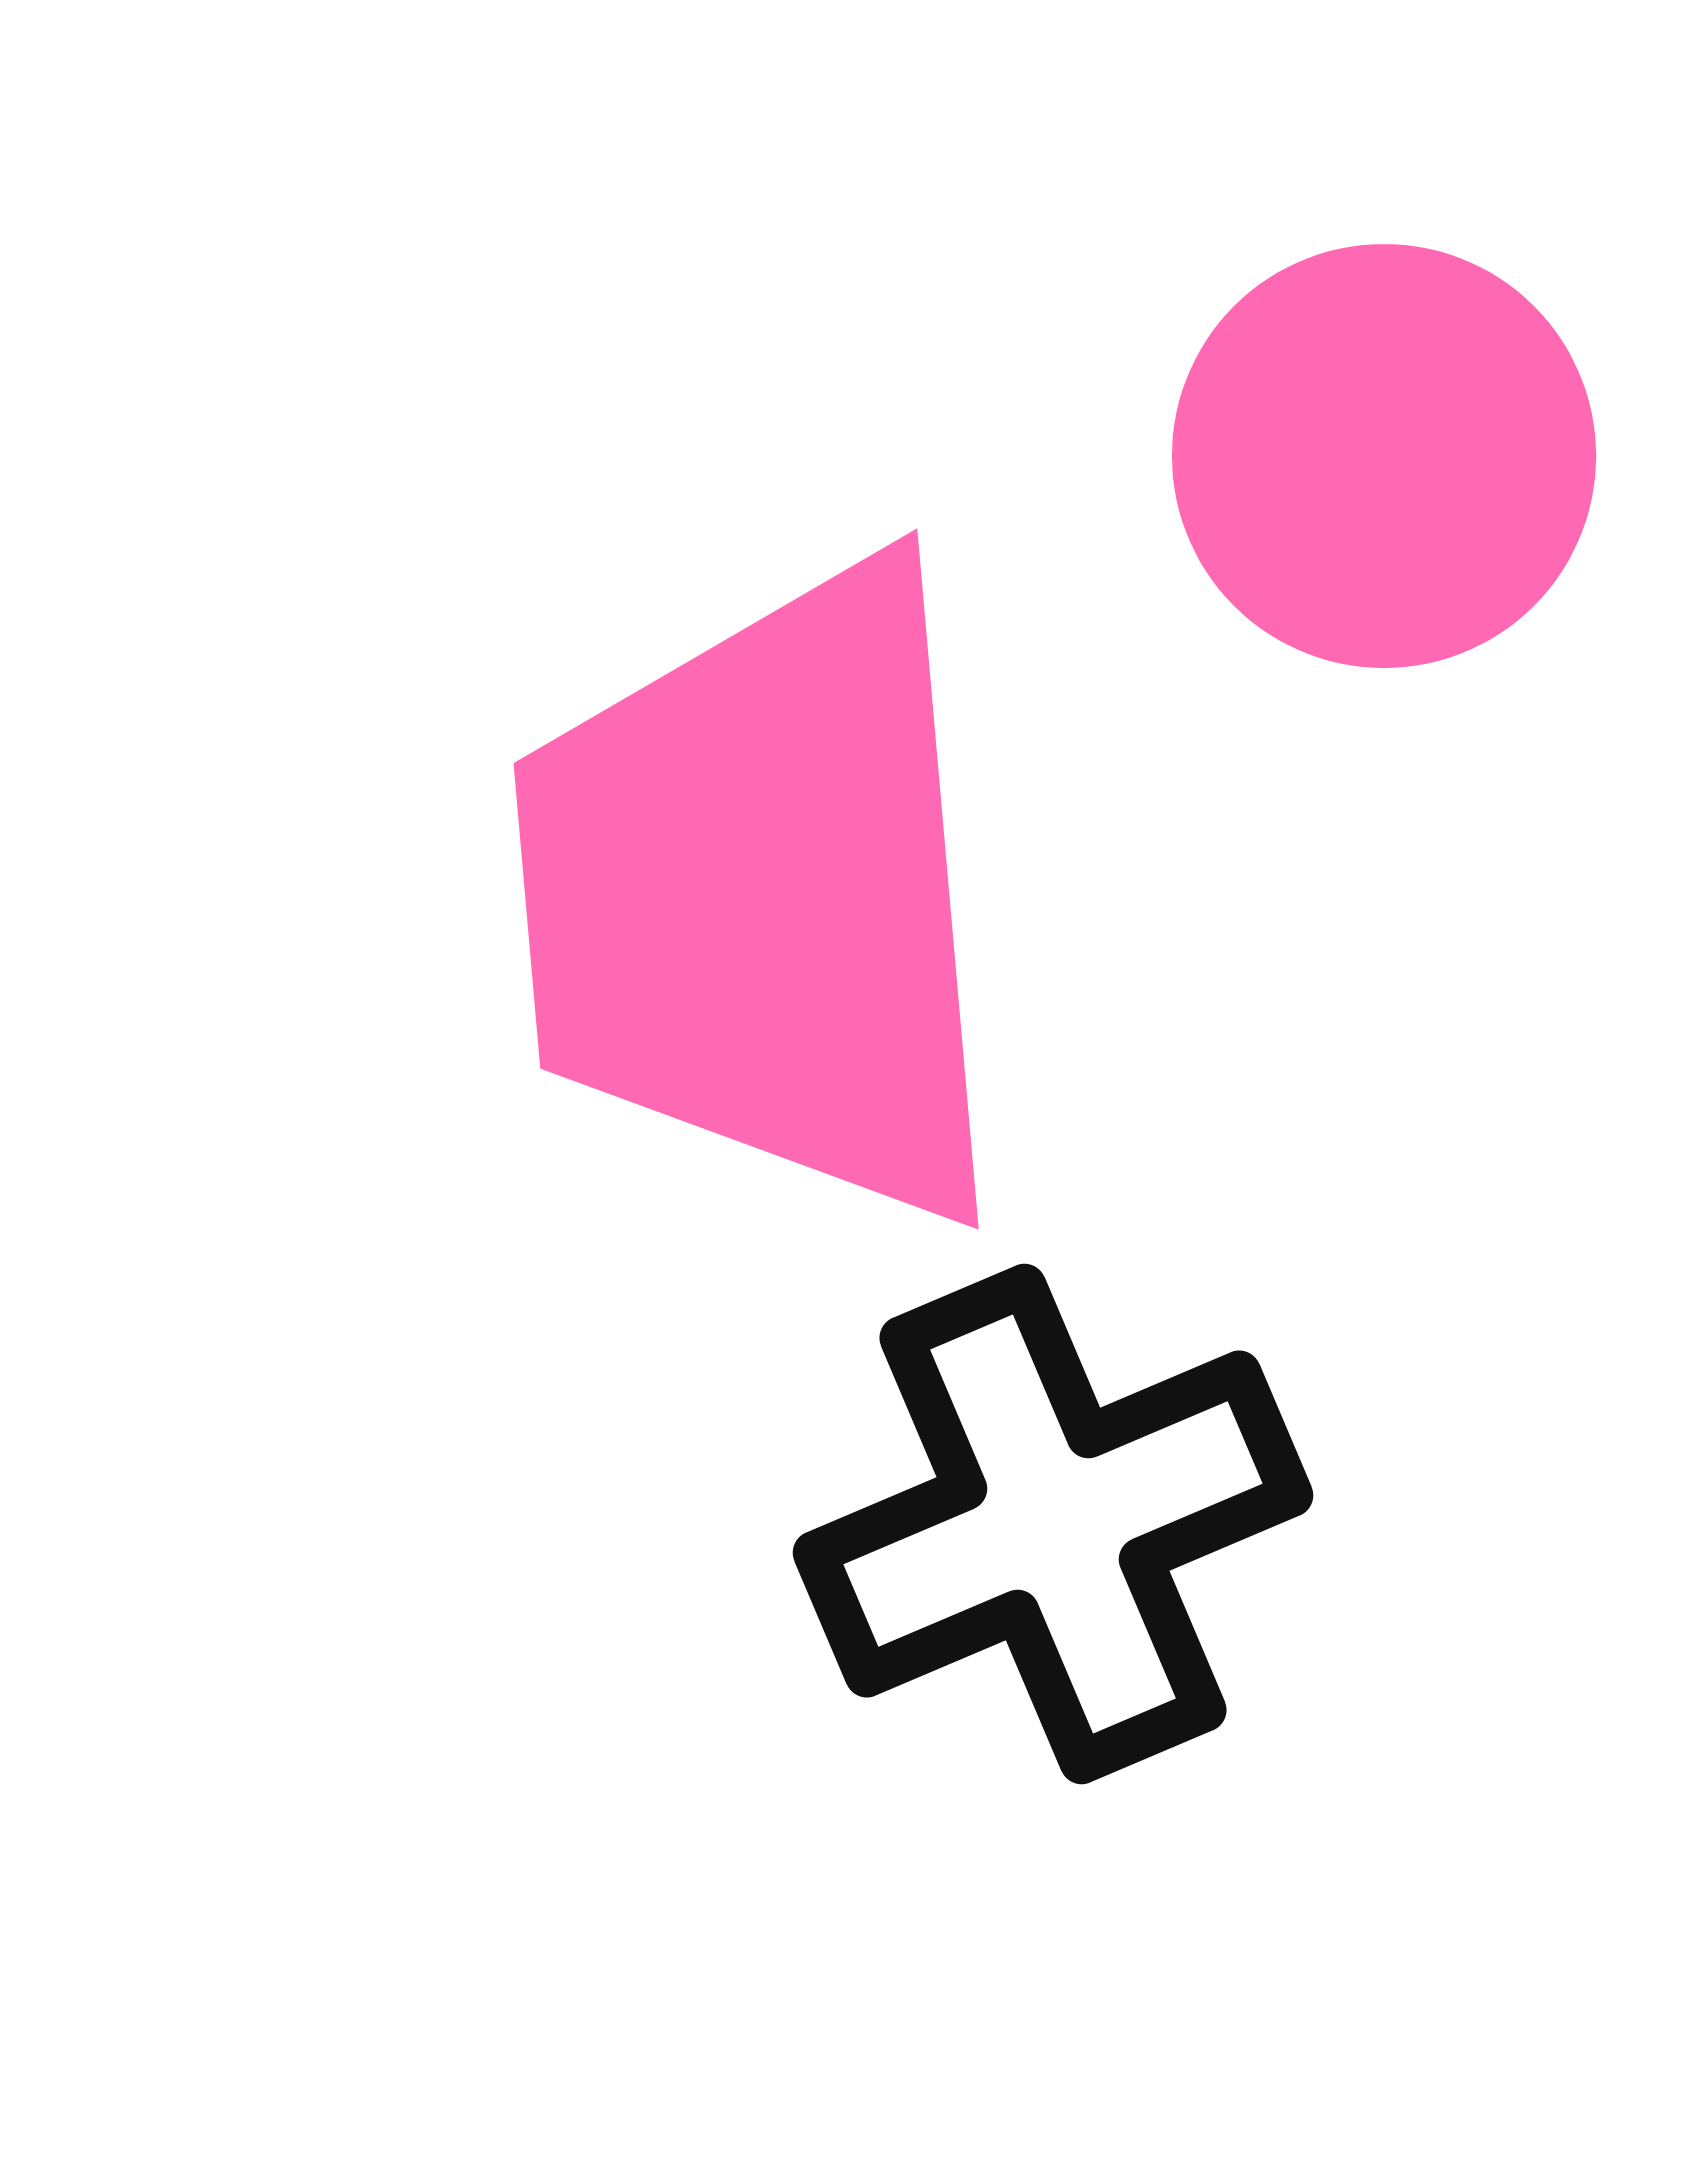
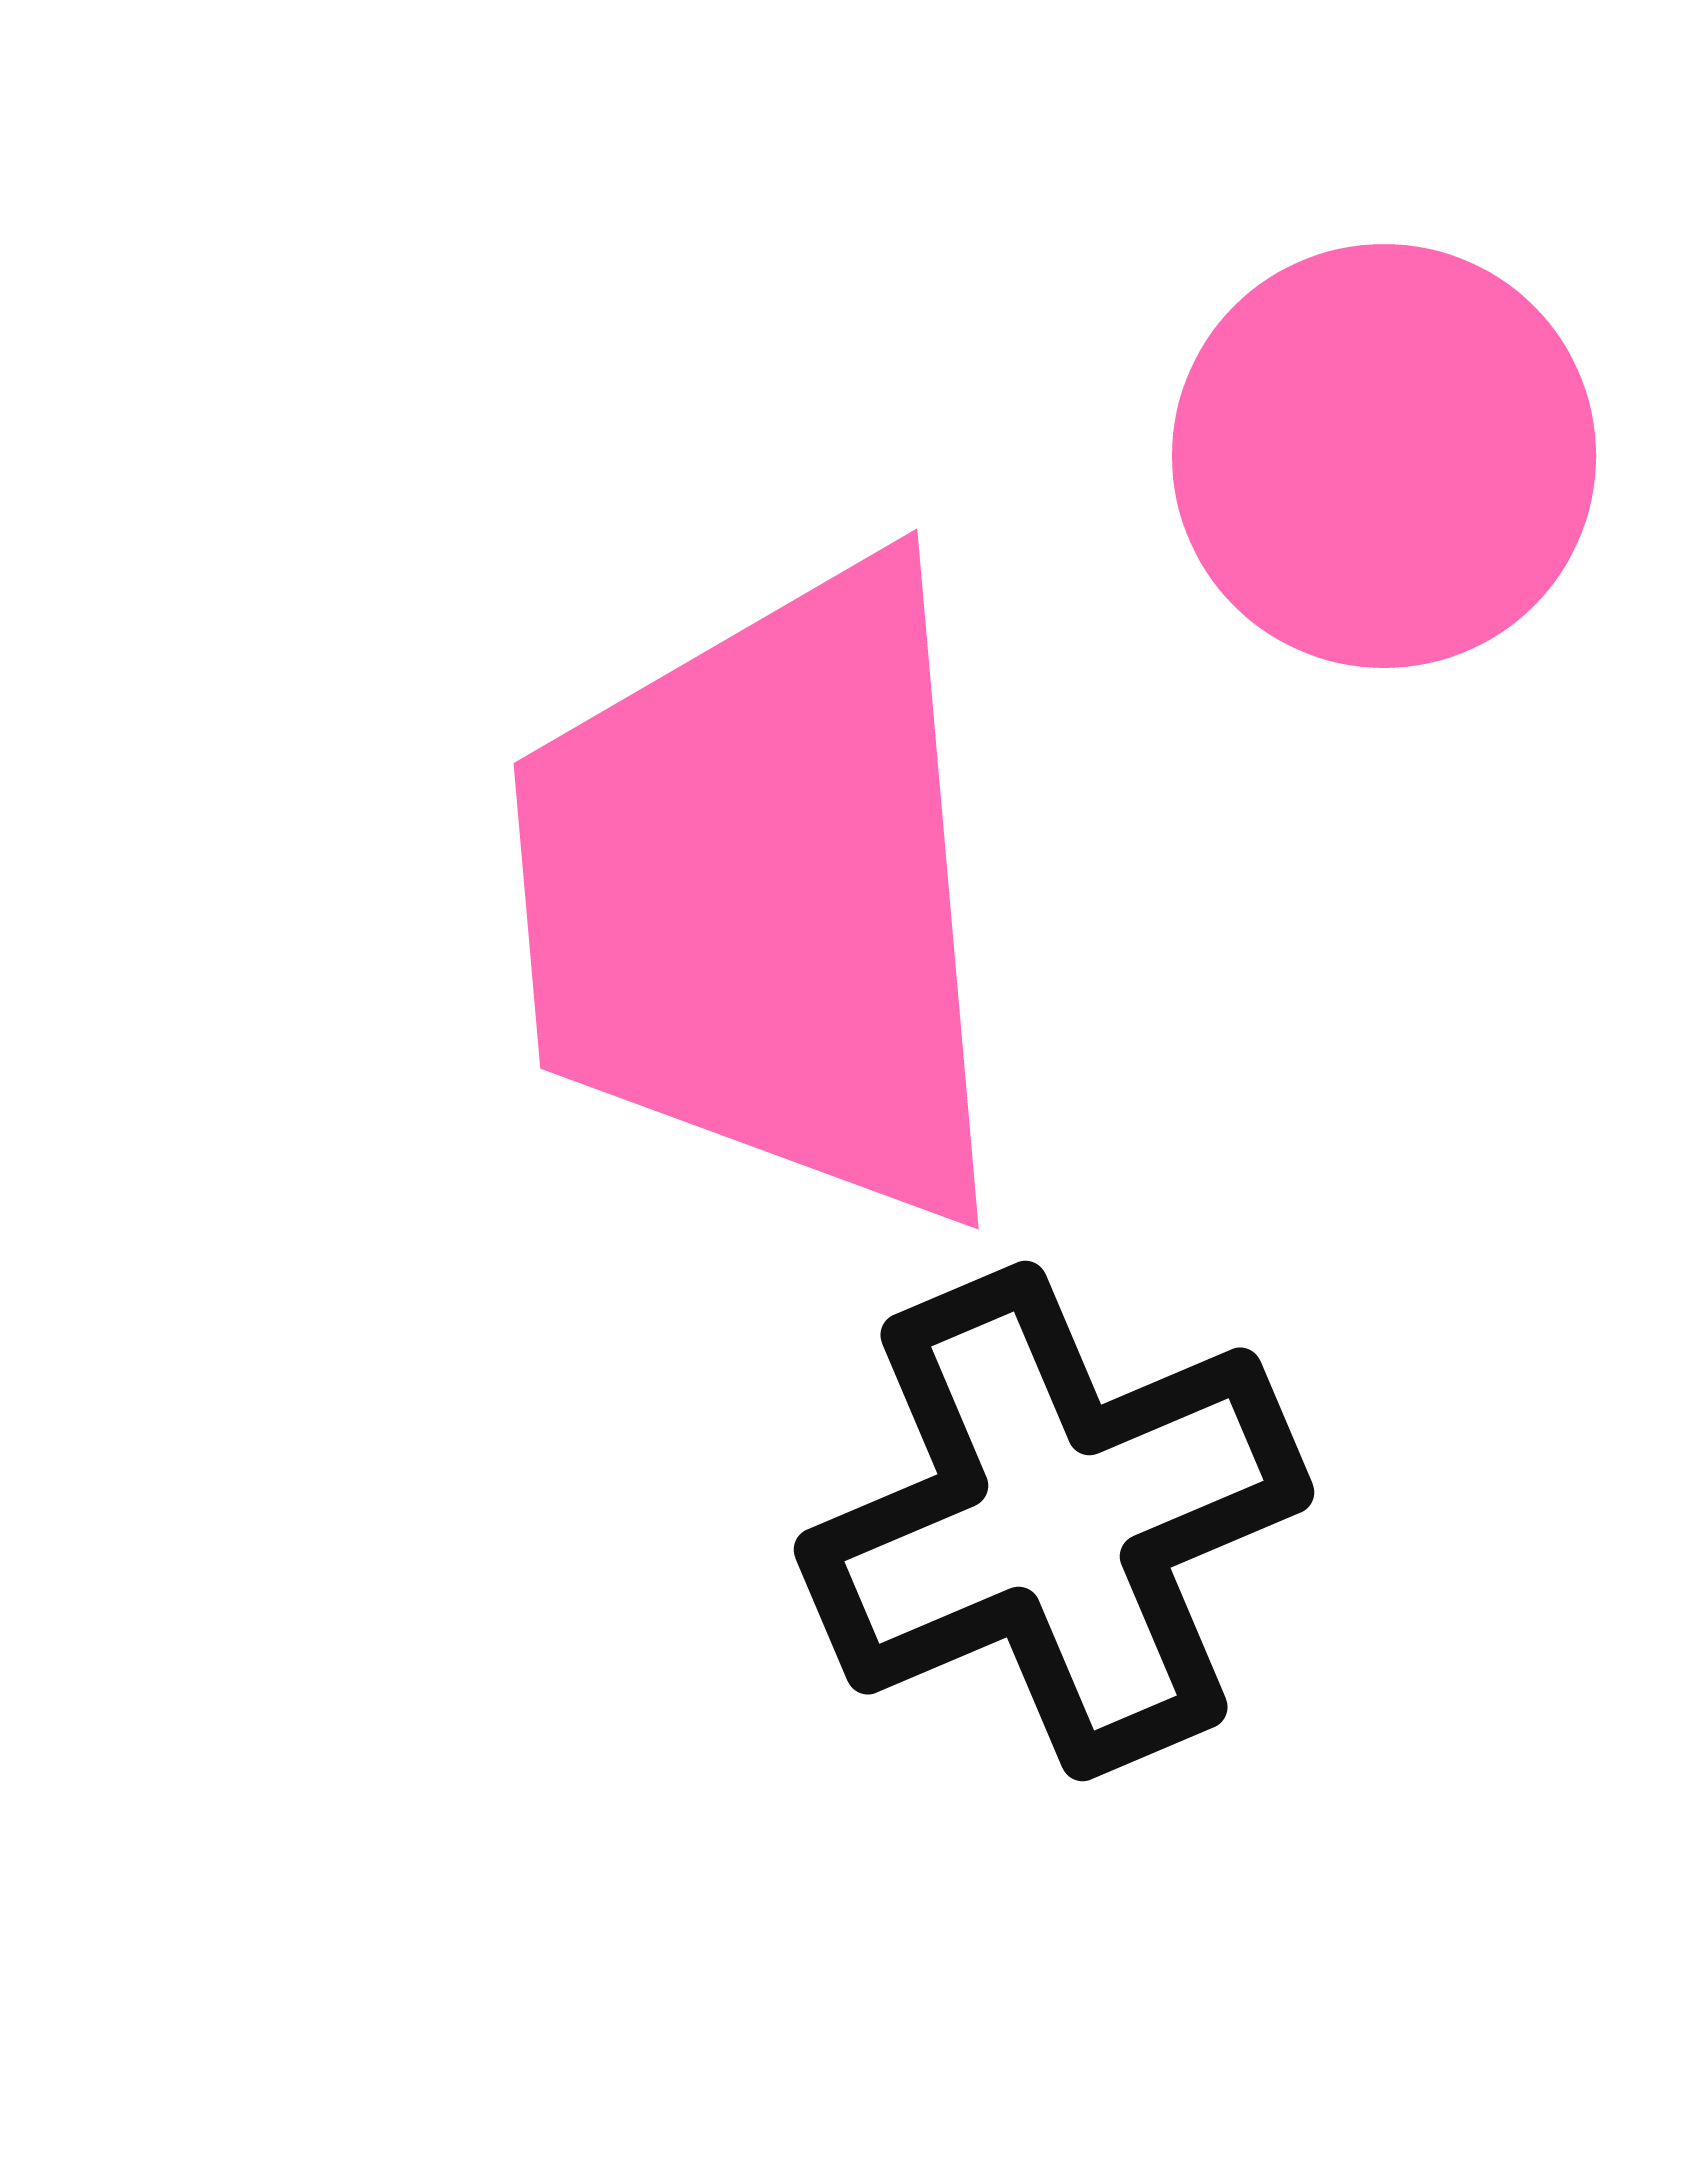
black cross: moved 1 px right, 3 px up
